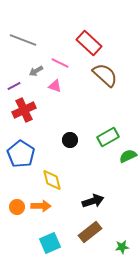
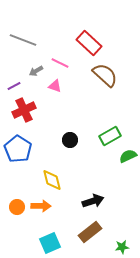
green rectangle: moved 2 px right, 1 px up
blue pentagon: moved 3 px left, 5 px up
